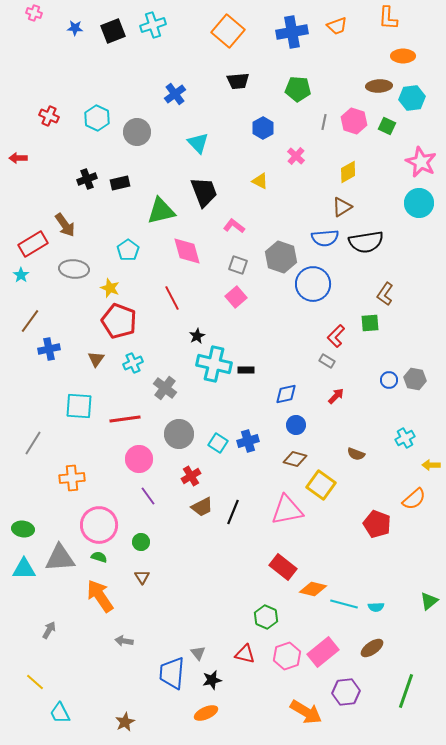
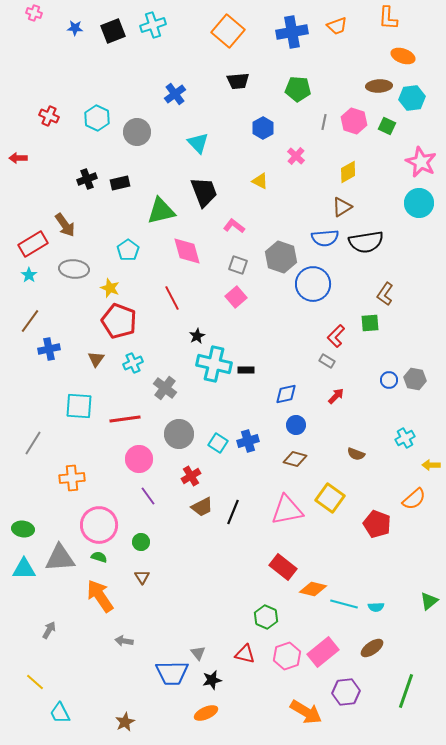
orange ellipse at (403, 56): rotated 20 degrees clockwise
cyan star at (21, 275): moved 8 px right
yellow square at (321, 485): moved 9 px right, 13 px down
blue trapezoid at (172, 673): rotated 96 degrees counterclockwise
